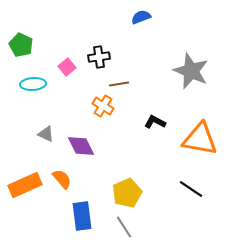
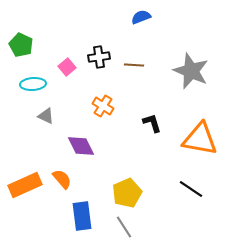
brown line: moved 15 px right, 19 px up; rotated 12 degrees clockwise
black L-shape: moved 3 px left, 1 px down; rotated 45 degrees clockwise
gray triangle: moved 18 px up
